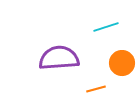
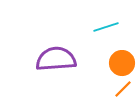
purple semicircle: moved 3 px left, 1 px down
orange line: moved 27 px right; rotated 30 degrees counterclockwise
